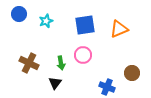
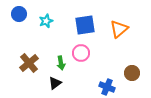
orange triangle: rotated 18 degrees counterclockwise
pink circle: moved 2 px left, 2 px up
brown cross: rotated 24 degrees clockwise
black triangle: rotated 16 degrees clockwise
